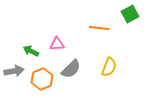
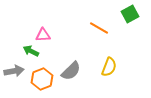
orange line: rotated 24 degrees clockwise
pink triangle: moved 14 px left, 9 px up
gray semicircle: moved 2 px down
